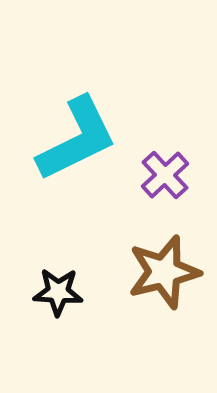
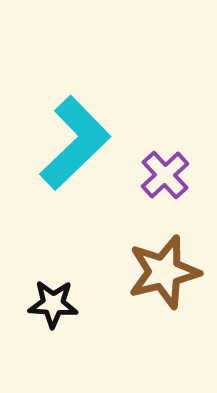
cyan L-shape: moved 2 px left, 4 px down; rotated 18 degrees counterclockwise
black star: moved 5 px left, 12 px down
